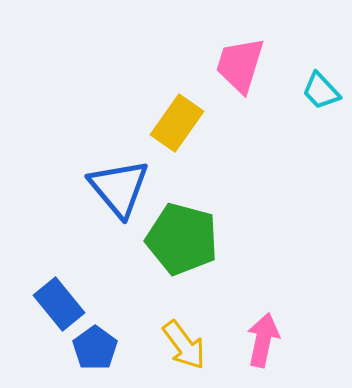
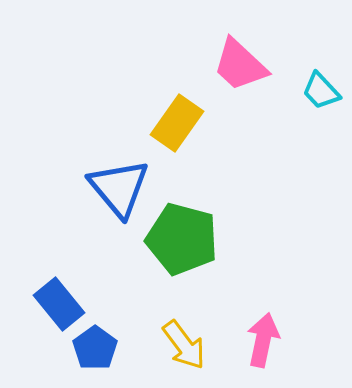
pink trapezoid: rotated 64 degrees counterclockwise
